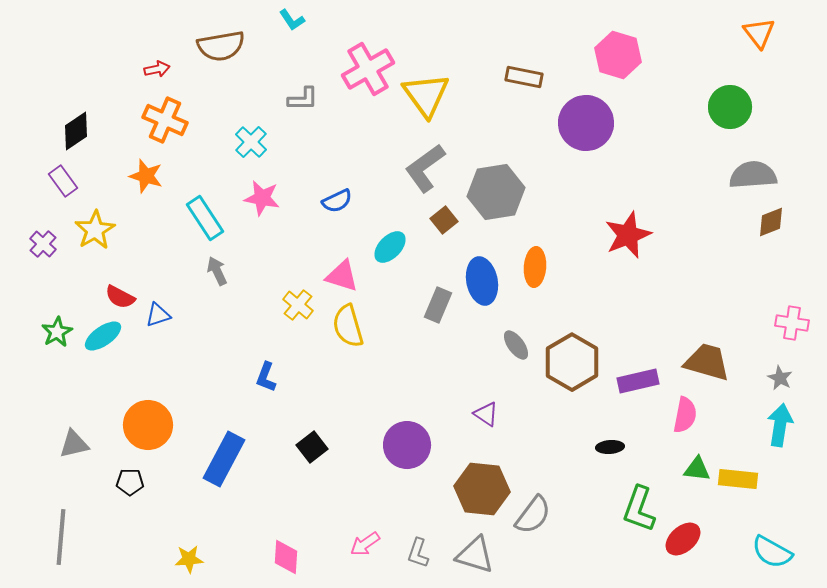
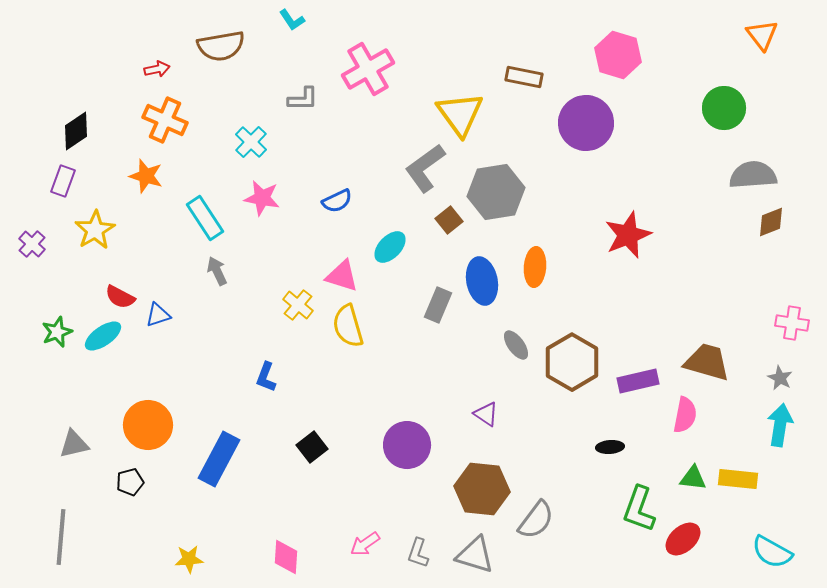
orange triangle at (759, 33): moved 3 px right, 2 px down
yellow triangle at (426, 95): moved 34 px right, 19 px down
green circle at (730, 107): moved 6 px left, 1 px down
purple rectangle at (63, 181): rotated 56 degrees clockwise
brown square at (444, 220): moved 5 px right
purple cross at (43, 244): moved 11 px left
green star at (57, 332): rotated 8 degrees clockwise
blue rectangle at (224, 459): moved 5 px left
green triangle at (697, 469): moved 4 px left, 9 px down
black pentagon at (130, 482): rotated 16 degrees counterclockwise
gray semicircle at (533, 515): moved 3 px right, 5 px down
